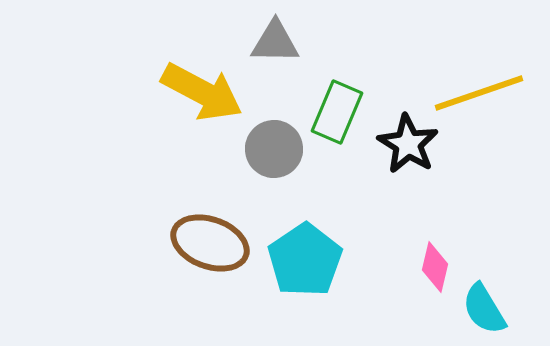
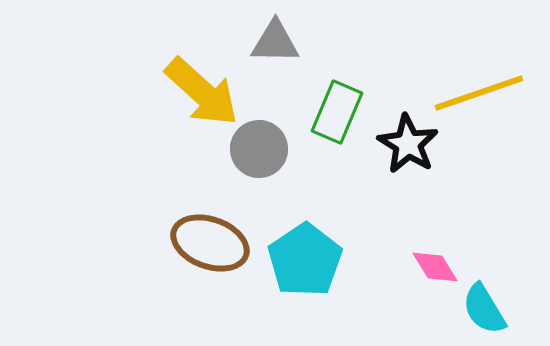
yellow arrow: rotated 14 degrees clockwise
gray circle: moved 15 px left
pink diamond: rotated 45 degrees counterclockwise
